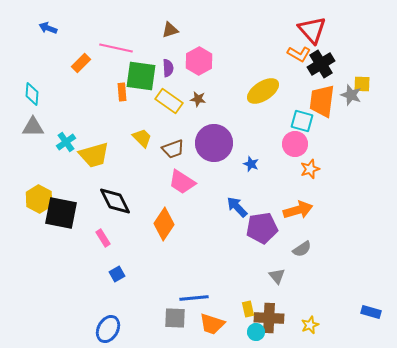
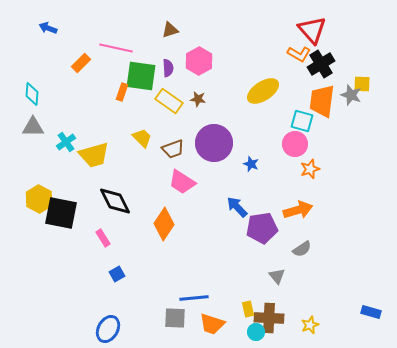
orange rectangle at (122, 92): rotated 24 degrees clockwise
